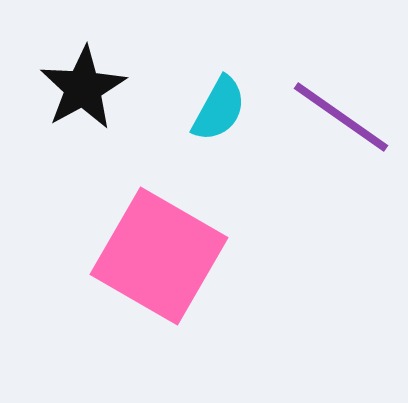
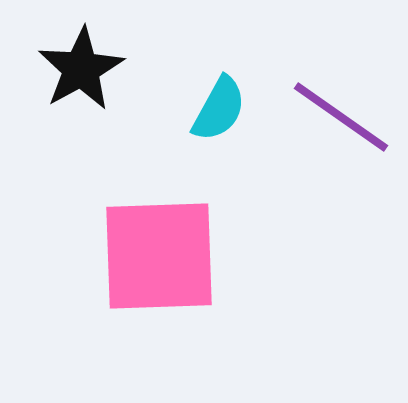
black star: moved 2 px left, 19 px up
pink square: rotated 32 degrees counterclockwise
